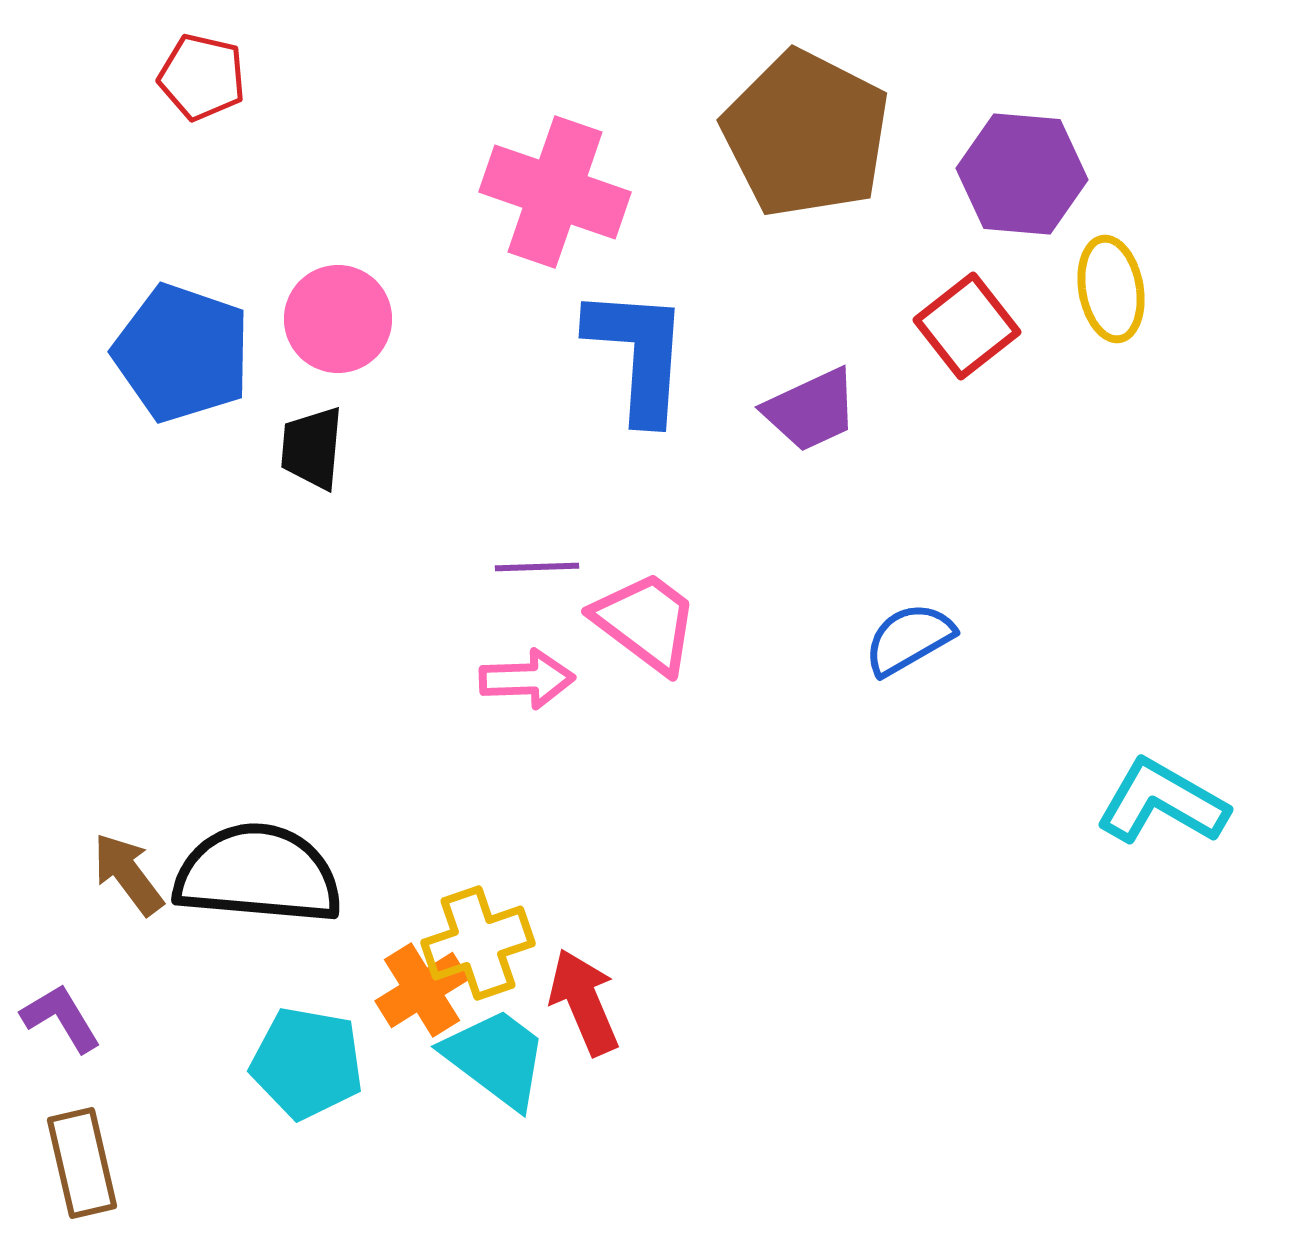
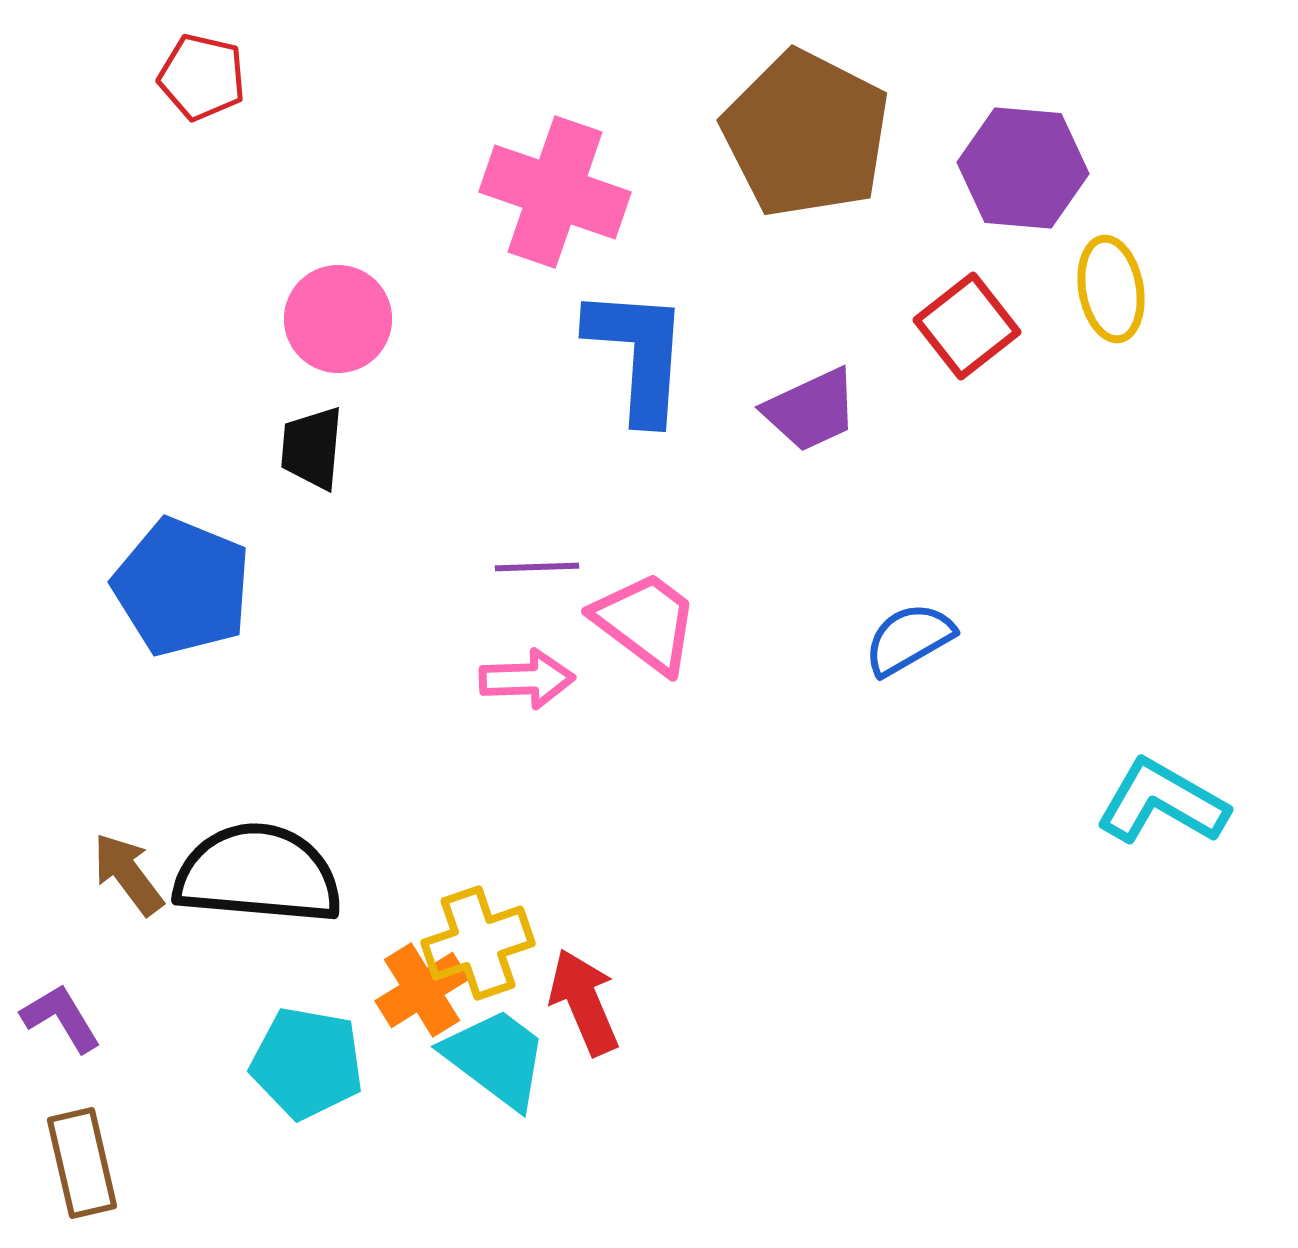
purple hexagon: moved 1 px right, 6 px up
blue pentagon: moved 234 px down; rotated 3 degrees clockwise
